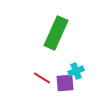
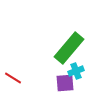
green rectangle: moved 13 px right, 15 px down; rotated 16 degrees clockwise
red line: moved 29 px left
